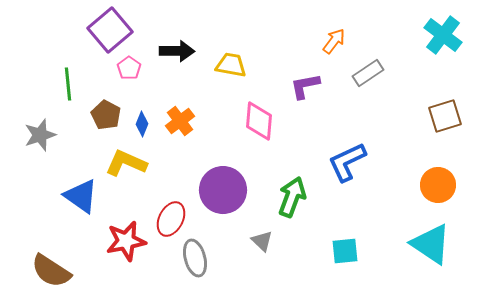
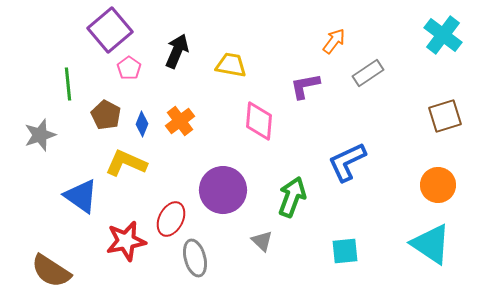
black arrow: rotated 68 degrees counterclockwise
